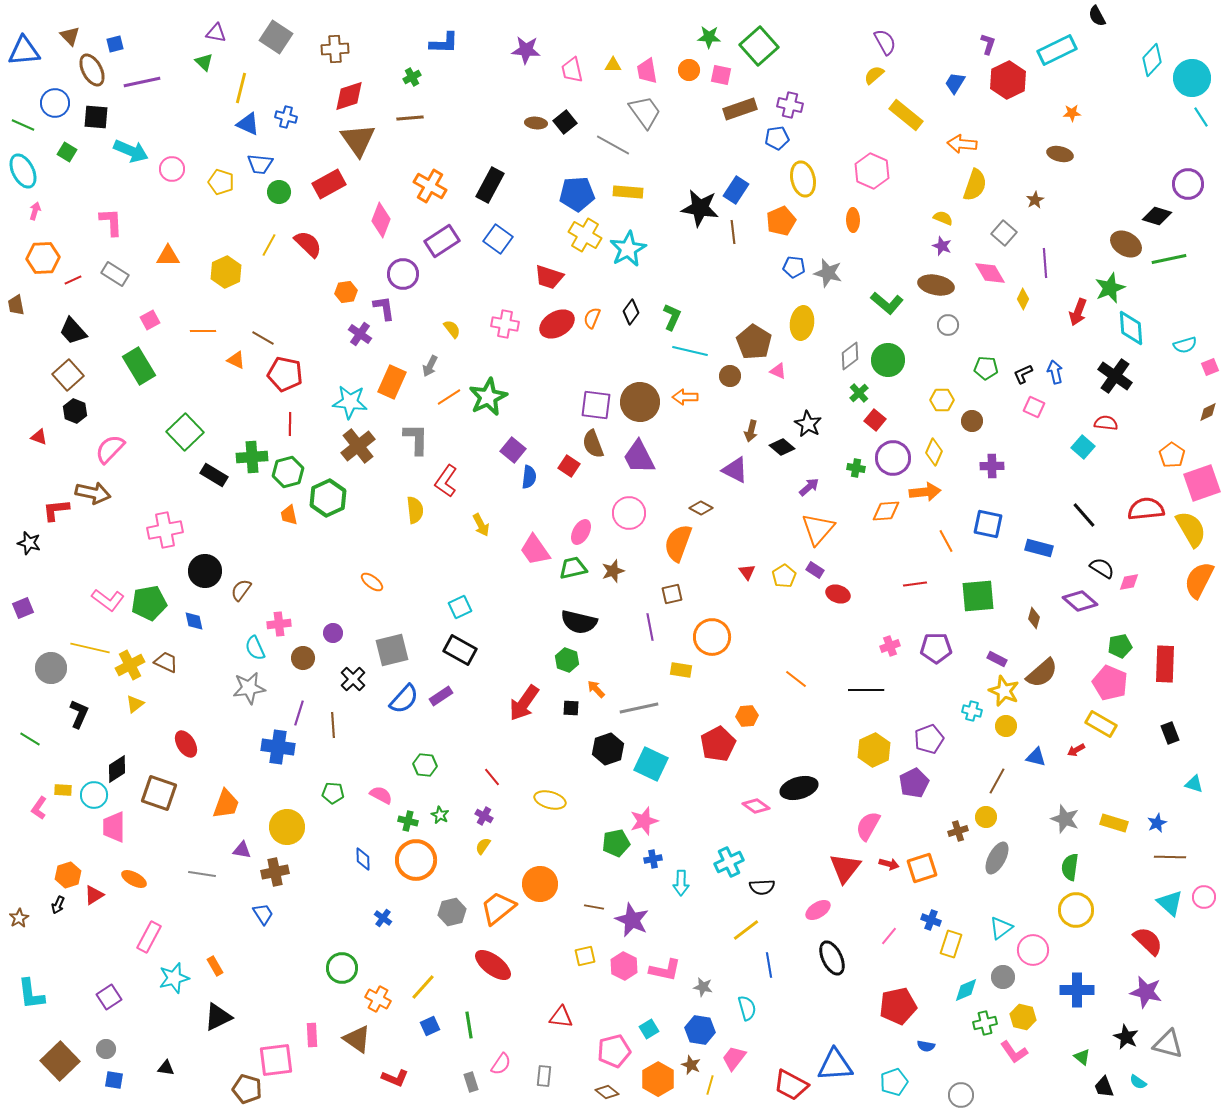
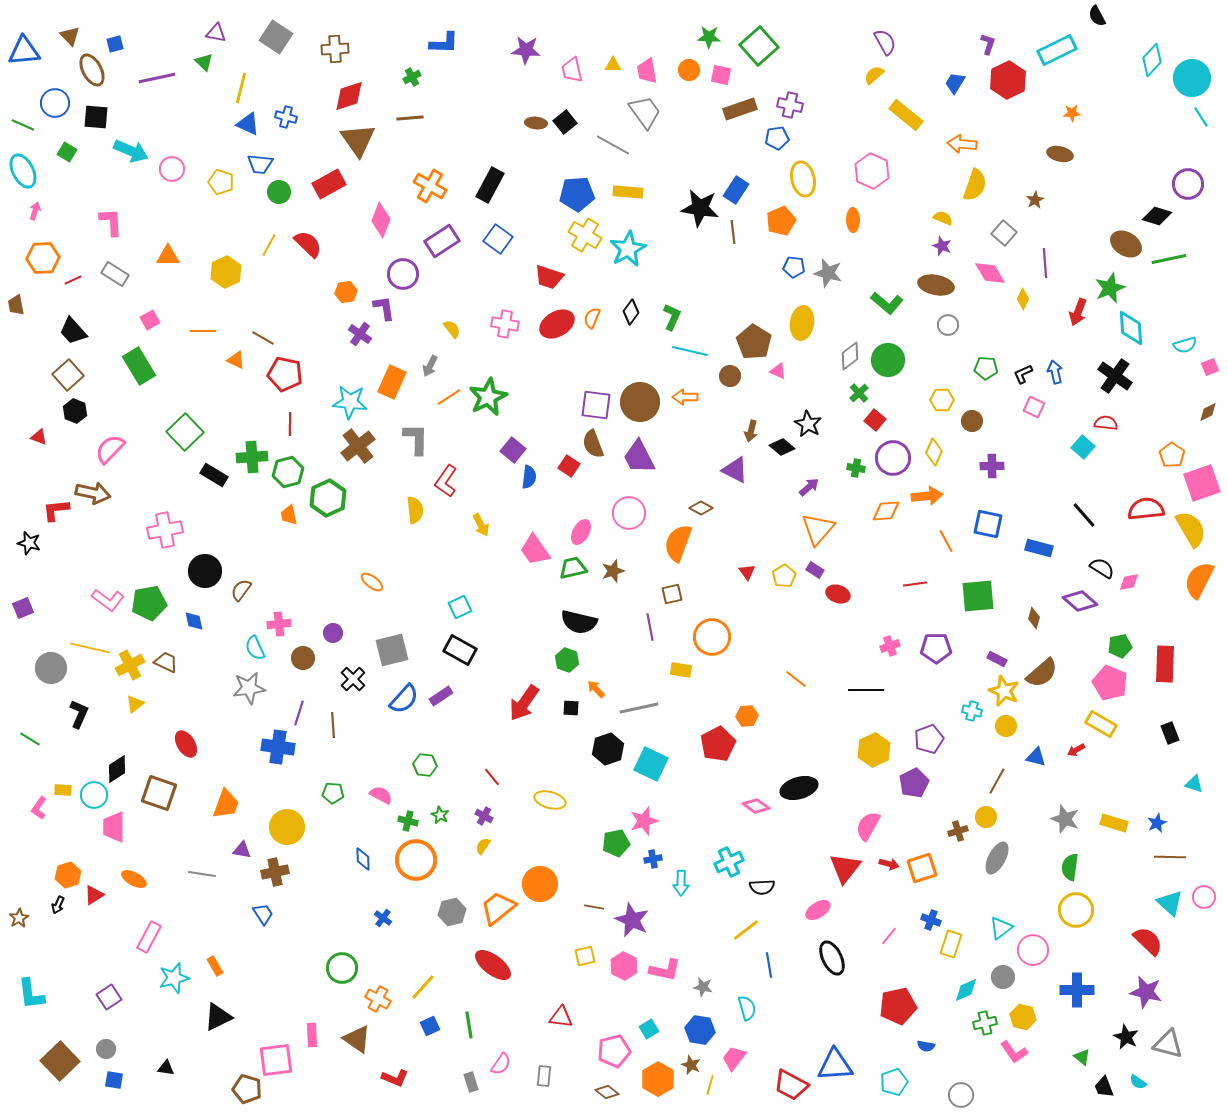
purple line at (142, 82): moved 15 px right, 4 px up
orange arrow at (925, 492): moved 2 px right, 4 px down
